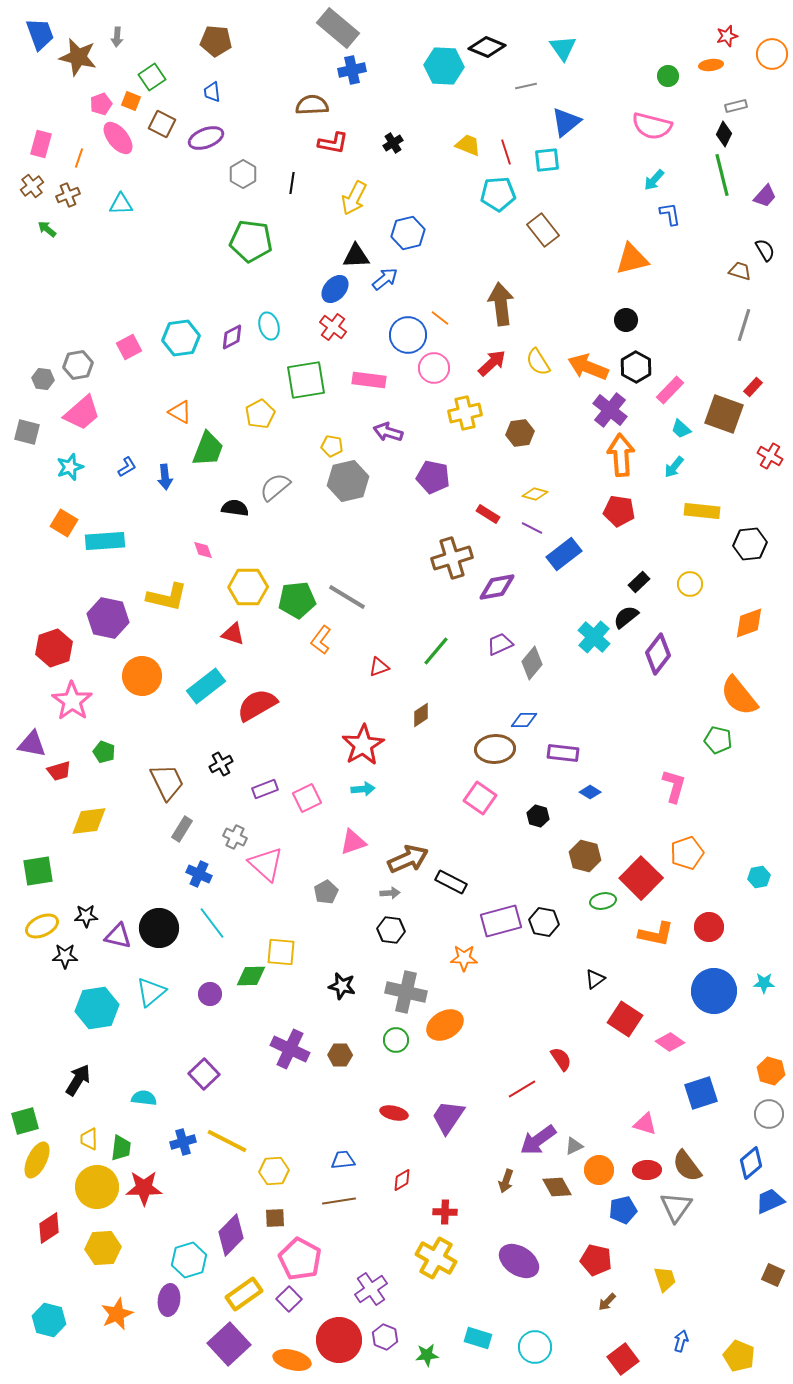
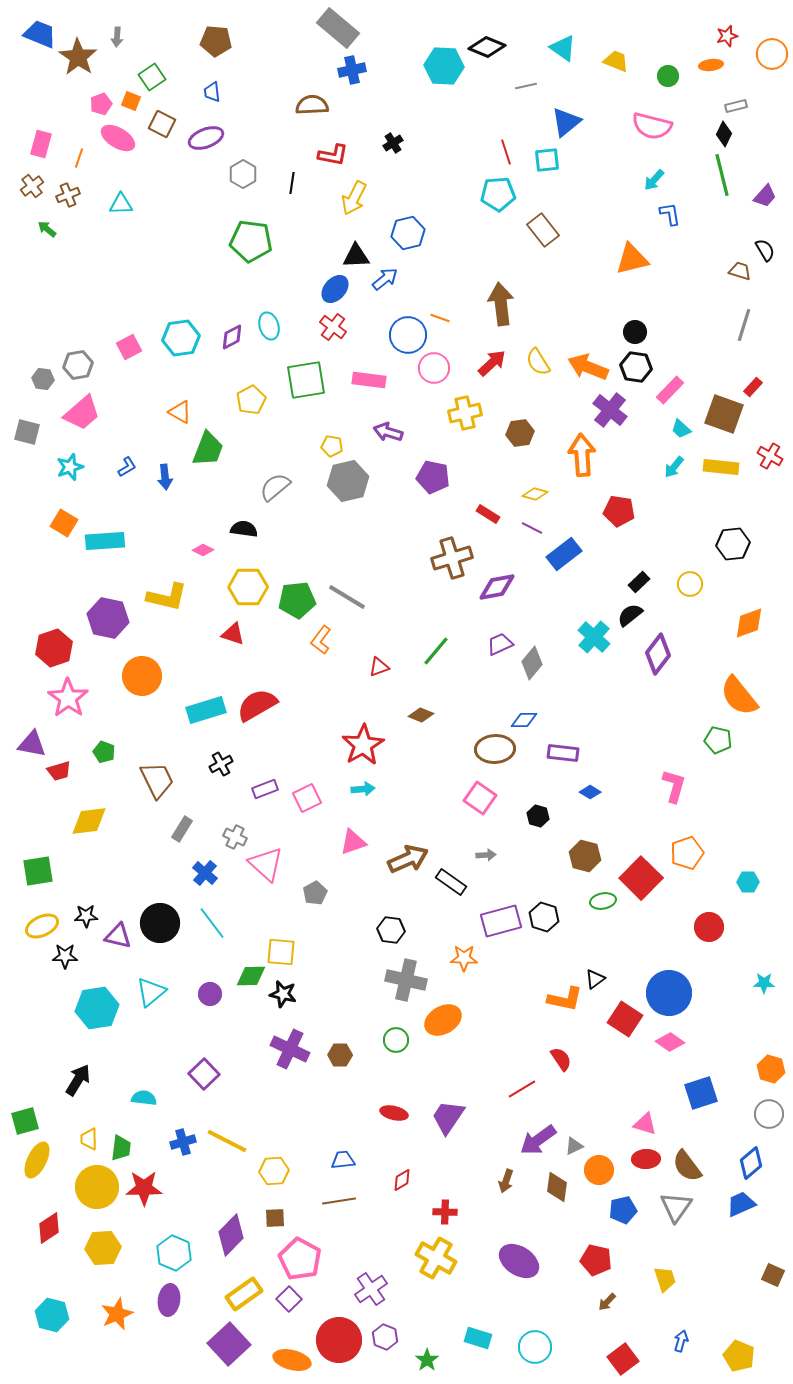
blue trapezoid at (40, 34): rotated 48 degrees counterclockwise
cyan triangle at (563, 48): rotated 20 degrees counterclockwise
brown star at (78, 57): rotated 21 degrees clockwise
pink ellipse at (118, 138): rotated 20 degrees counterclockwise
red L-shape at (333, 143): moved 12 px down
yellow trapezoid at (468, 145): moved 148 px right, 84 px up
orange line at (440, 318): rotated 18 degrees counterclockwise
black circle at (626, 320): moved 9 px right, 12 px down
black hexagon at (636, 367): rotated 20 degrees counterclockwise
yellow pentagon at (260, 414): moved 9 px left, 14 px up
orange arrow at (621, 455): moved 39 px left
black semicircle at (235, 508): moved 9 px right, 21 px down
yellow rectangle at (702, 511): moved 19 px right, 44 px up
black hexagon at (750, 544): moved 17 px left
pink diamond at (203, 550): rotated 45 degrees counterclockwise
black semicircle at (626, 617): moved 4 px right, 2 px up
cyan rectangle at (206, 686): moved 24 px down; rotated 21 degrees clockwise
pink star at (72, 701): moved 4 px left, 3 px up
brown diamond at (421, 715): rotated 55 degrees clockwise
brown trapezoid at (167, 782): moved 10 px left, 2 px up
blue cross at (199, 874): moved 6 px right, 1 px up; rotated 15 degrees clockwise
cyan hexagon at (759, 877): moved 11 px left, 5 px down; rotated 10 degrees clockwise
black rectangle at (451, 882): rotated 8 degrees clockwise
gray pentagon at (326, 892): moved 11 px left, 1 px down
gray arrow at (390, 893): moved 96 px right, 38 px up
black hexagon at (544, 922): moved 5 px up; rotated 8 degrees clockwise
black circle at (159, 928): moved 1 px right, 5 px up
orange L-shape at (656, 934): moved 91 px left, 65 px down
black star at (342, 986): moved 59 px left, 8 px down
blue circle at (714, 991): moved 45 px left, 2 px down
gray cross at (406, 992): moved 12 px up
orange ellipse at (445, 1025): moved 2 px left, 5 px up
orange hexagon at (771, 1071): moved 2 px up
red ellipse at (647, 1170): moved 1 px left, 11 px up
brown diamond at (557, 1187): rotated 36 degrees clockwise
blue trapezoid at (770, 1201): moved 29 px left, 3 px down
cyan hexagon at (189, 1260): moved 15 px left, 7 px up; rotated 20 degrees counterclockwise
cyan hexagon at (49, 1320): moved 3 px right, 5 px up
green star at (427, 1355): moved 5 px down; rotated 30 degrees counterclockwise
